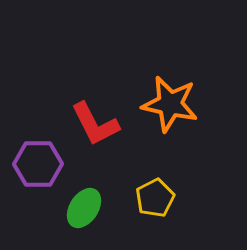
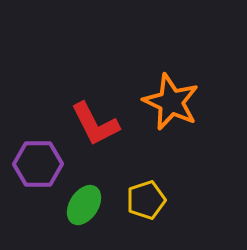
orange star: moved 1 px right, 2 px up; rotated 12 degrees clockwise
yellow pentagon: moved 9 px left, 2 px down; rotated 9 degrees clockwise
green ellipse: moved 3 px up
